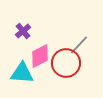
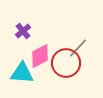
gray line: moved 1 px left, 3 px down
